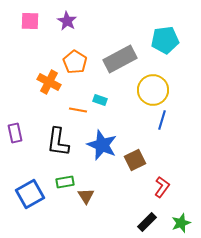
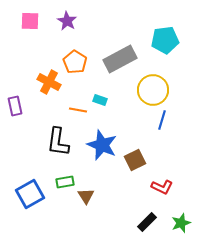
purple rectangle: moved 27 px up
red L-shape: rotated 80 degrees clockwise
